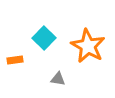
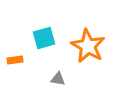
cyan square: rotated 30 degrees clockwise
